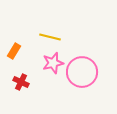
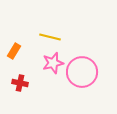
red cross: moved 1 px left, 1 px down; rotated 14 degrees counterclockwise
